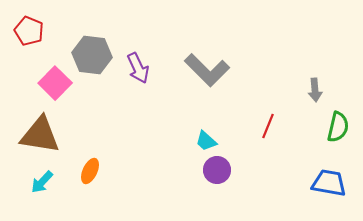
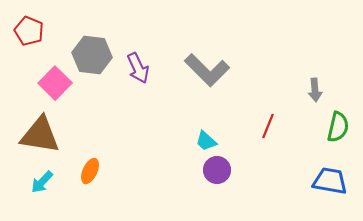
blue trapezoid: moved 1 px right, 2 px up
